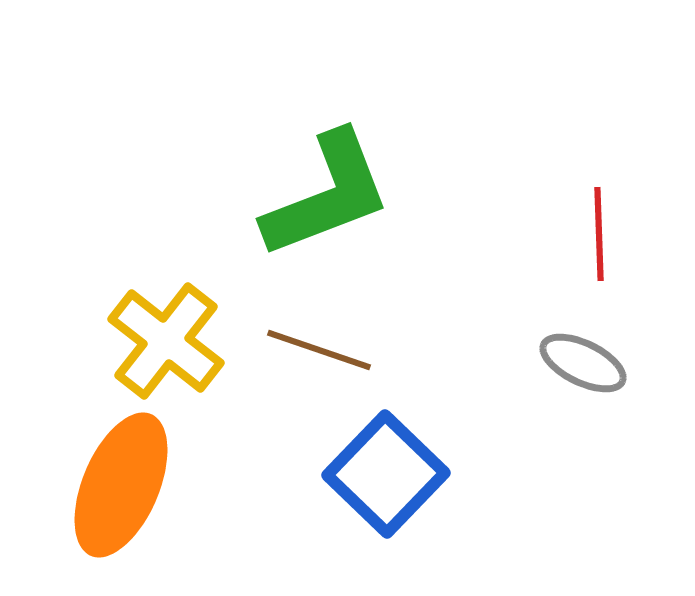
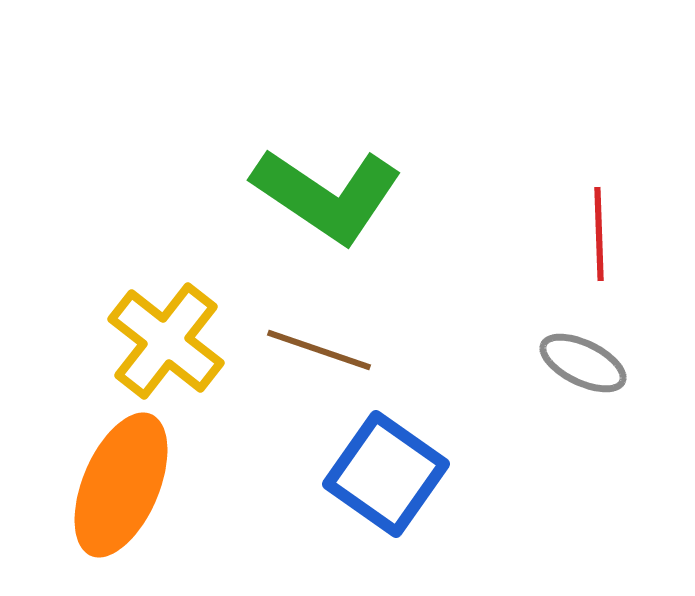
green L-shape: rotated 55 degrees clockwise
blue square: rotated 9 degrees counterclockwise
